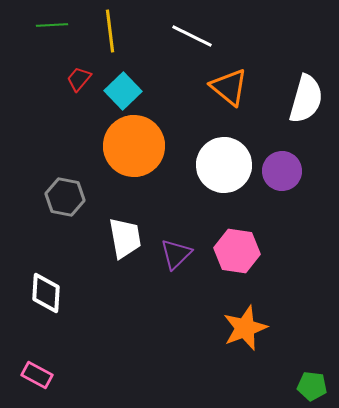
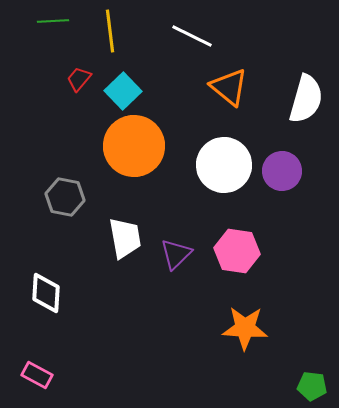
green line: moved 1 px right, 4 px up
orange star: rotated 24 degrees clockwise
